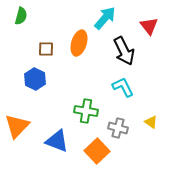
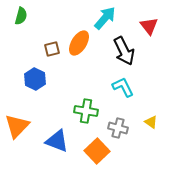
orange ellipse: rotated 15 degrees clockwise
brown square: moved 6 px right; rotated 14 degrees counterclockwise
